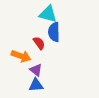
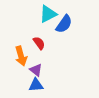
cyan triangle: rotated 42 degrees counterclockwise
blue semicircle: moved 10 px right, 8 px up; rotated 144 degrees counterclockwise
orange arrow: rotated 54 degrees clockwise
